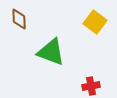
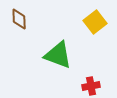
yellow square: rotated 15 degrees clockwise
green triangle: moved 7 px right, 3 px down
